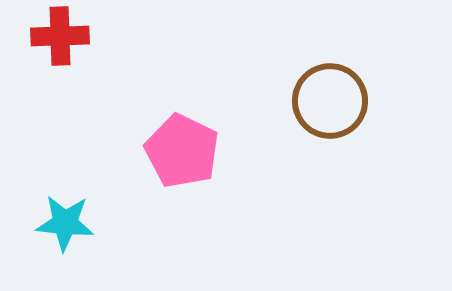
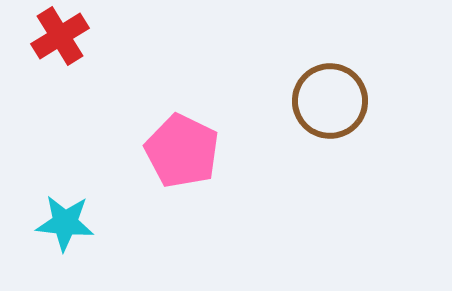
red cross: rotated 30 degrees counterclockwise
